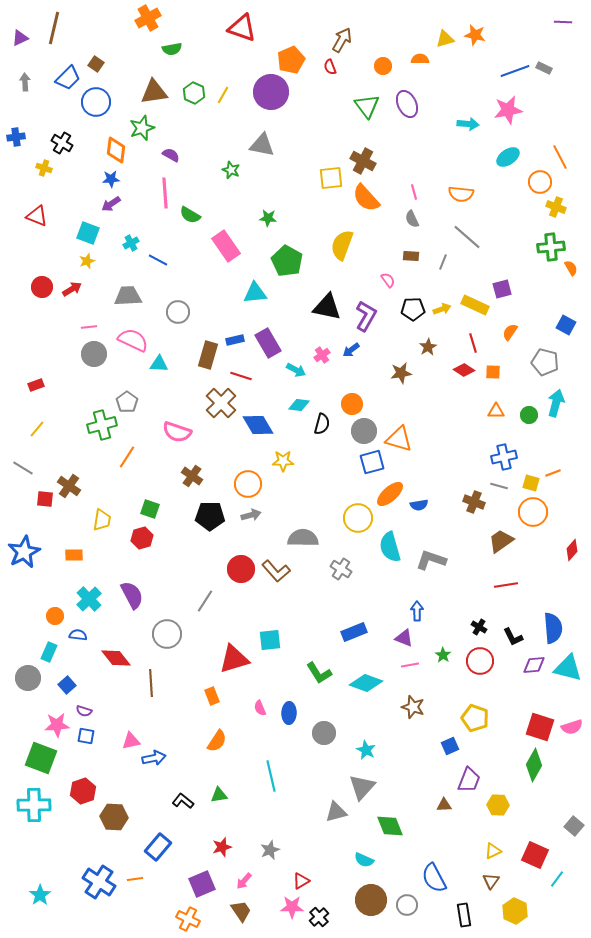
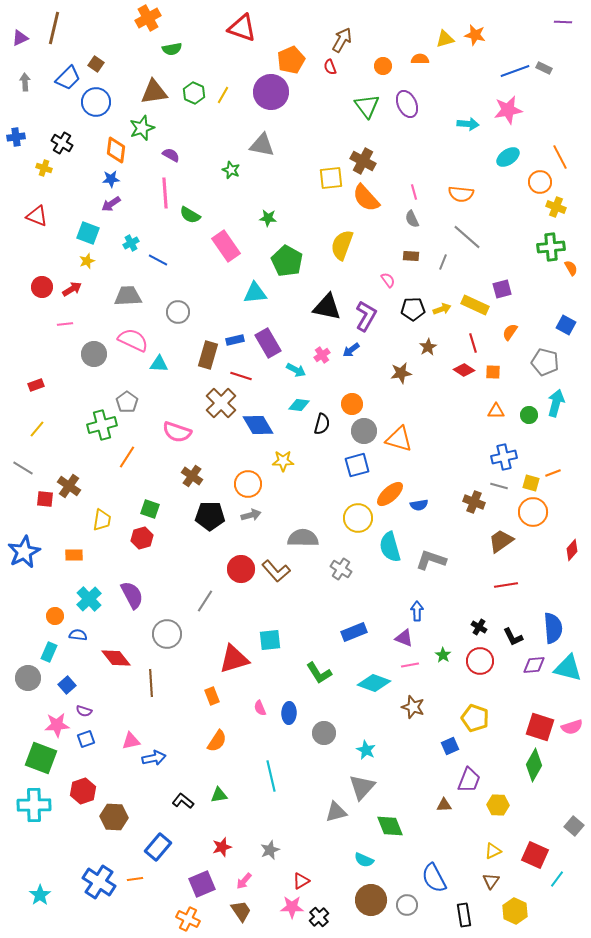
pink line at (89, 327): moved 24 px left, 3 px up
blue square at (372, 462): moved 15 px left, 3 px down
cyan diamond at (366, 683): moved 8 px right
blue square at (86, 736): moved 3 px down; rotated 30 degrees counterclockwise
